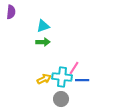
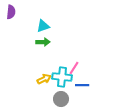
blue line: moved 5 px down
